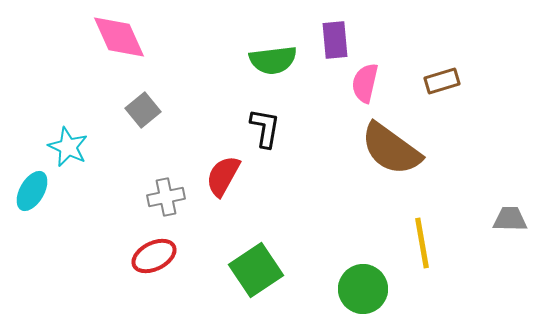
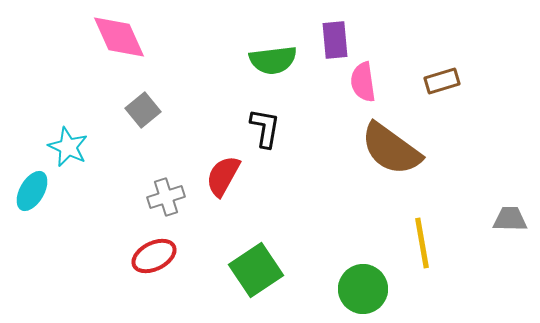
pink semicircle: moved 2 px left, 1 px up; rotated 21 degrees counterclockwise
gray cross: rotated 6 degrees counterclockwise
